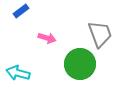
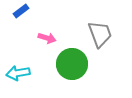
green circle: moved 8 px left
cyan arrow: rotated 25 degrees counterclockwise
